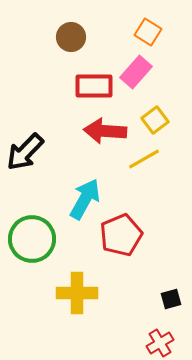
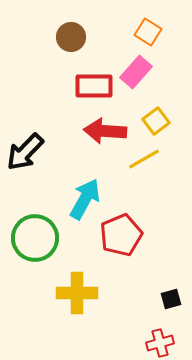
yellow square: moved 1 px right, 1 px down
green circle: moved 3 px right, 1 px up
red cross: rotated 16 degrees clockwise
